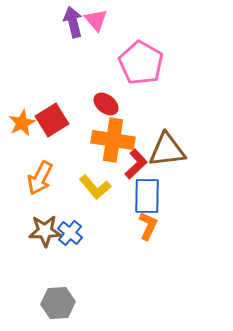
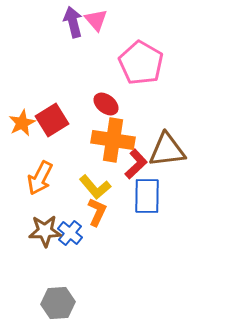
orange L-shape: moved 51 px left, 14 px up
